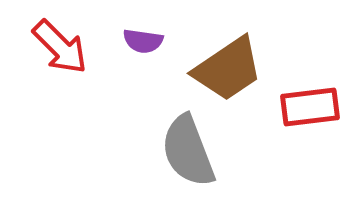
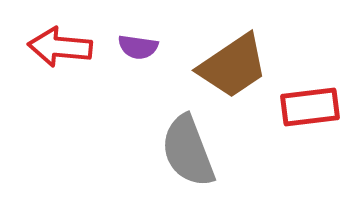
purple semicircle: moved 5 px left, 6 px down
red arrow: rotated 140 degrees clockwise
brown trapezoid: moved 5 px right, 3 px up
